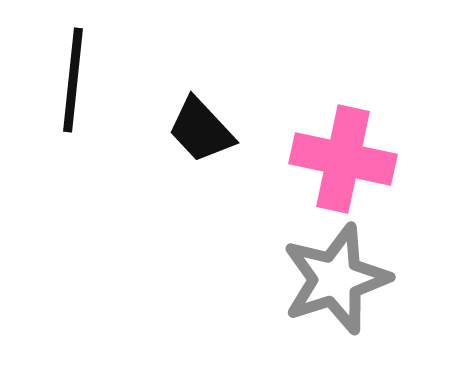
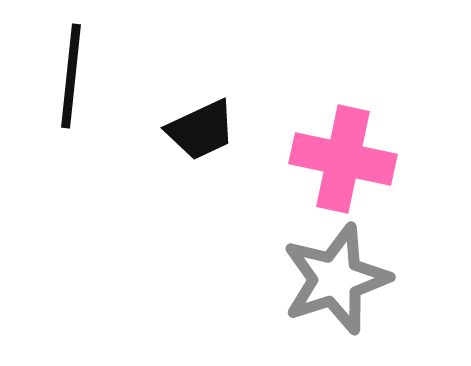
black line: moved 2 px left, 4 px up
black trapezoid: rotated 72 degrees counterclockwise
